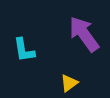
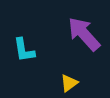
purple arrow: rotated 6 degrees counterclockwise
